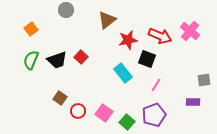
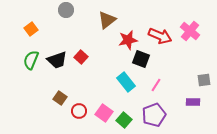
black square: moved 6 px left
cyan rectangle: moved 3 px right, 9 px down
red circle: moved 1 px right
green square: moved 3 px left, 2 px up
